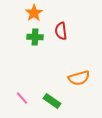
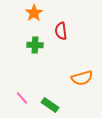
green cross: moved 8 px down
orange semicircle: moved 3 px right
green rectangle: moved 2 px left, 4 px down
